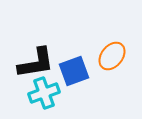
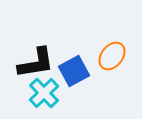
blue square: rotated 8 degrees counterclockwise
cyan cross: rotated 24 degrees counterclockwise
